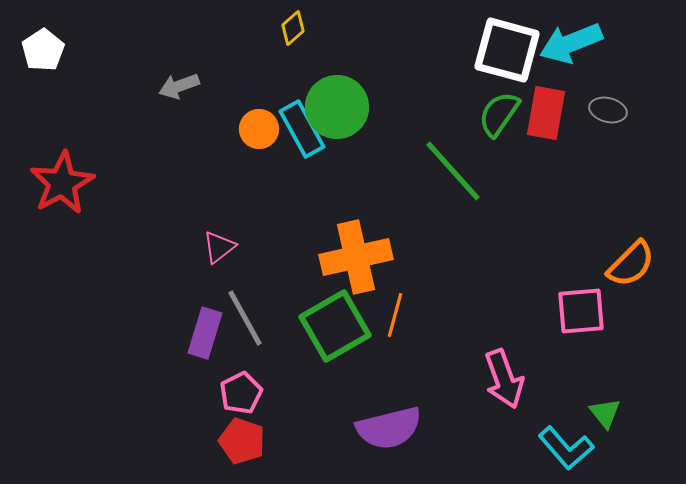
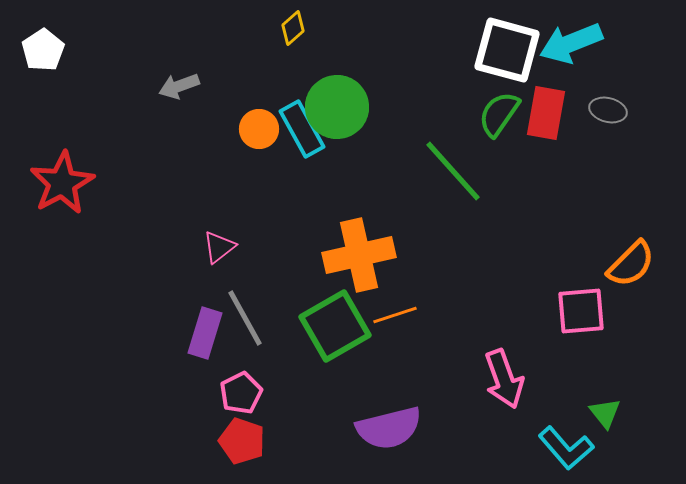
orange cross: moved 3 px right, 2 px up
orange line: rotated 57 degrees clockwise
